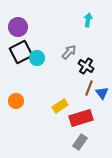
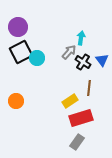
cyan arrow: moved 7 px left, 18 px down
black cross: moved 3 px left, 4 px up
brown line: rotated 14 degrees counterclockwise
blue triangle: moved 33 px up
yellow rectangle: moved 10 px right, 5 px up
gray rectangle: moved 3 px left
